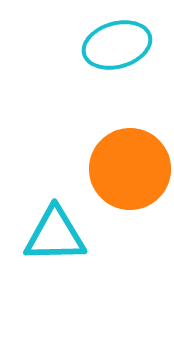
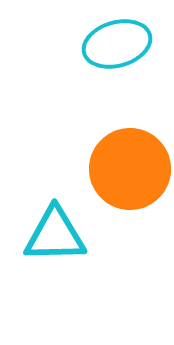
cyan ellipse: moved 1 px up
